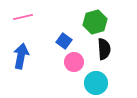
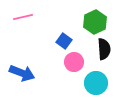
green hexagon: rotated 10 degrees counterclockwise
blue arrow: moved 1 px right, 17 px down; rotated 100 degrees clockwise
